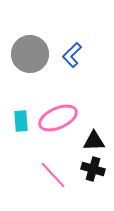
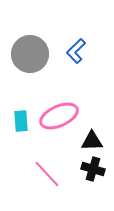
blue L-shape: moved 4 px right, 4 px up
pink ellipse: moved 1 px right, 2 px up
black triangle: moved 2 px left
pink line: moved 6 px left, 1 px up
